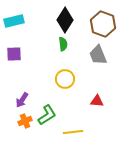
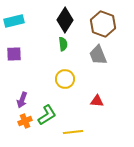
purple arrow: rotated 14 degrees counterclockwise
